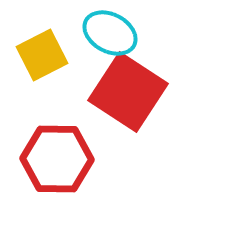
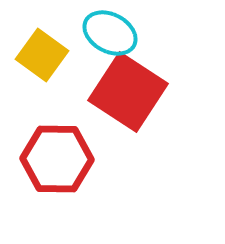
yellow square: rotated 27 degrees counterclockwise
